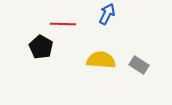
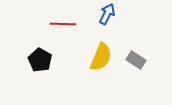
black pentagon: moved 1 px left, 13 px down
yellow semicircle: moved 3 px up; rotated 108 degrees clockwise
gray rectangle: moved 3 px left, 5 px up
